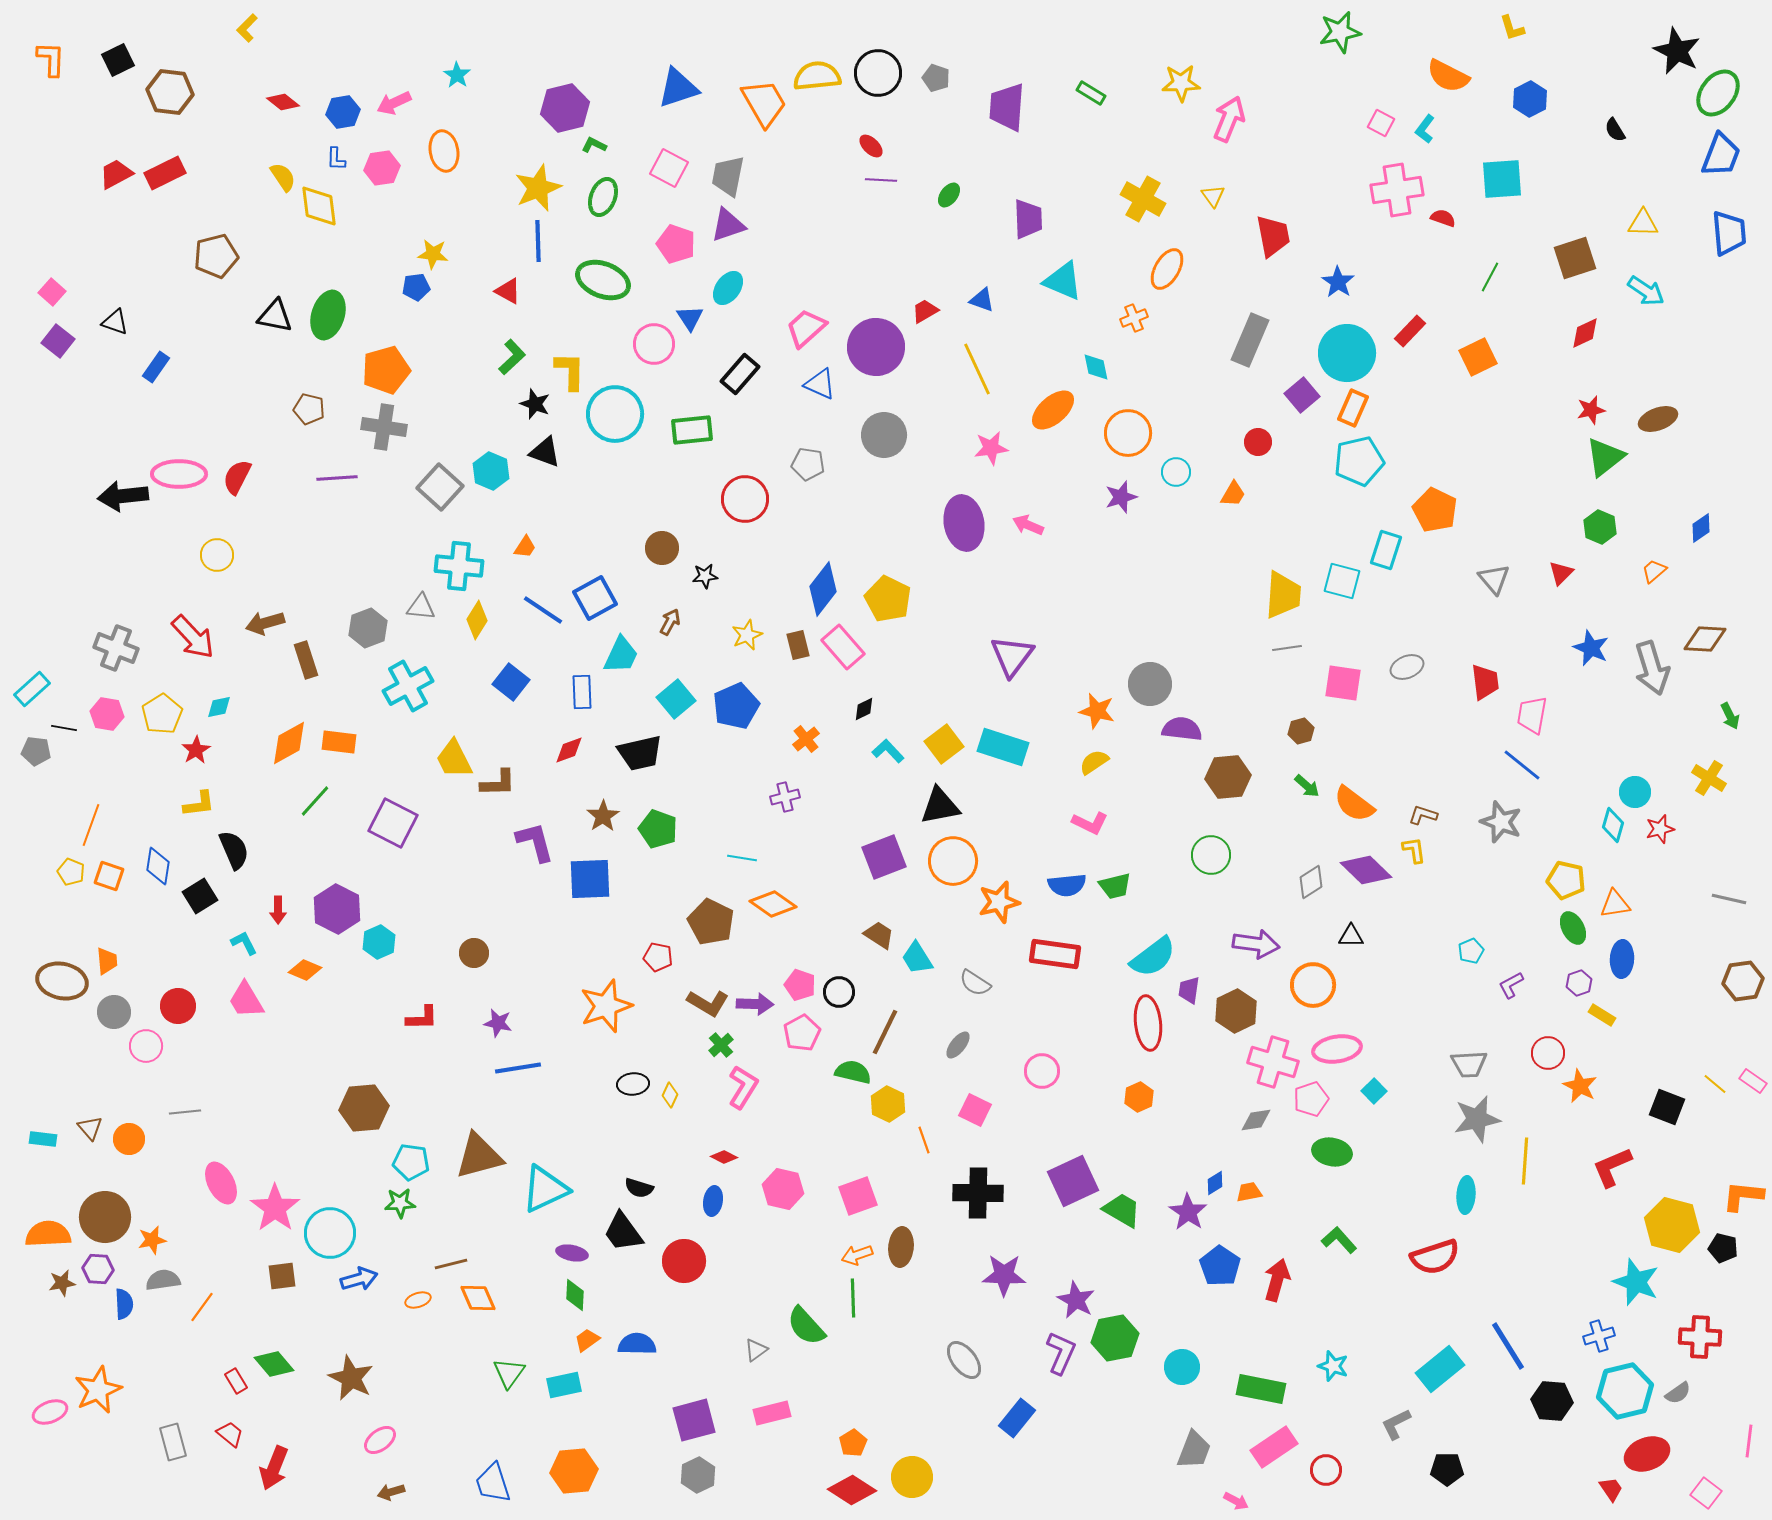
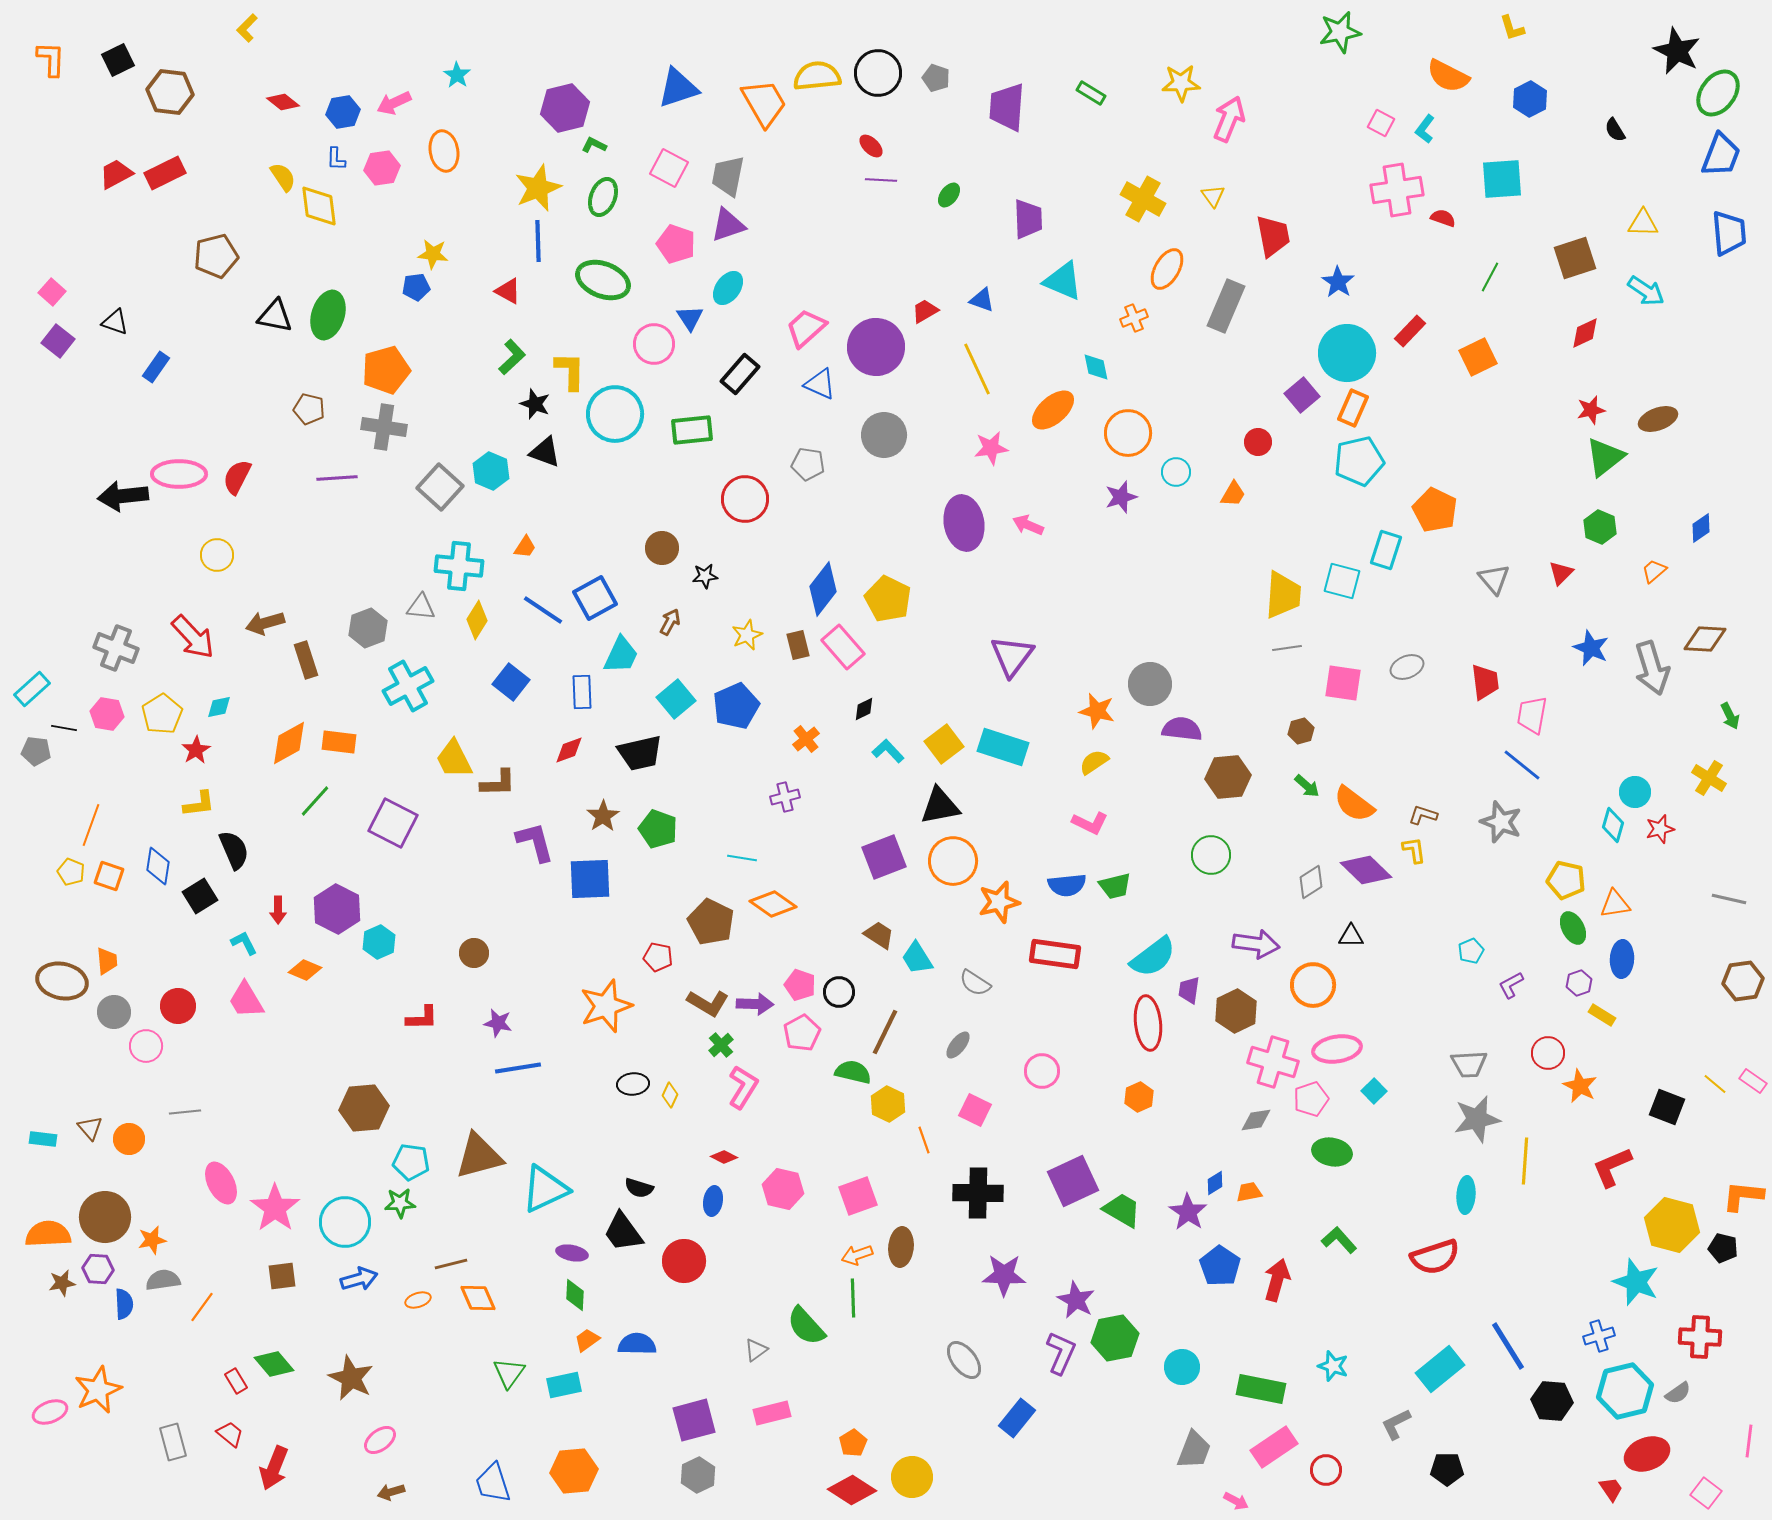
gray rectangle at (1250, 340): moved 24 px left, 34 px up
cyan circle at (330, 1233): moved 15 px right, 11 px up
